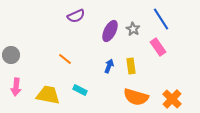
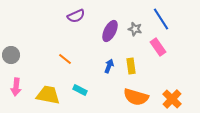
gray star: moved 2 px right; rotated 16 degrees counterclockwise
